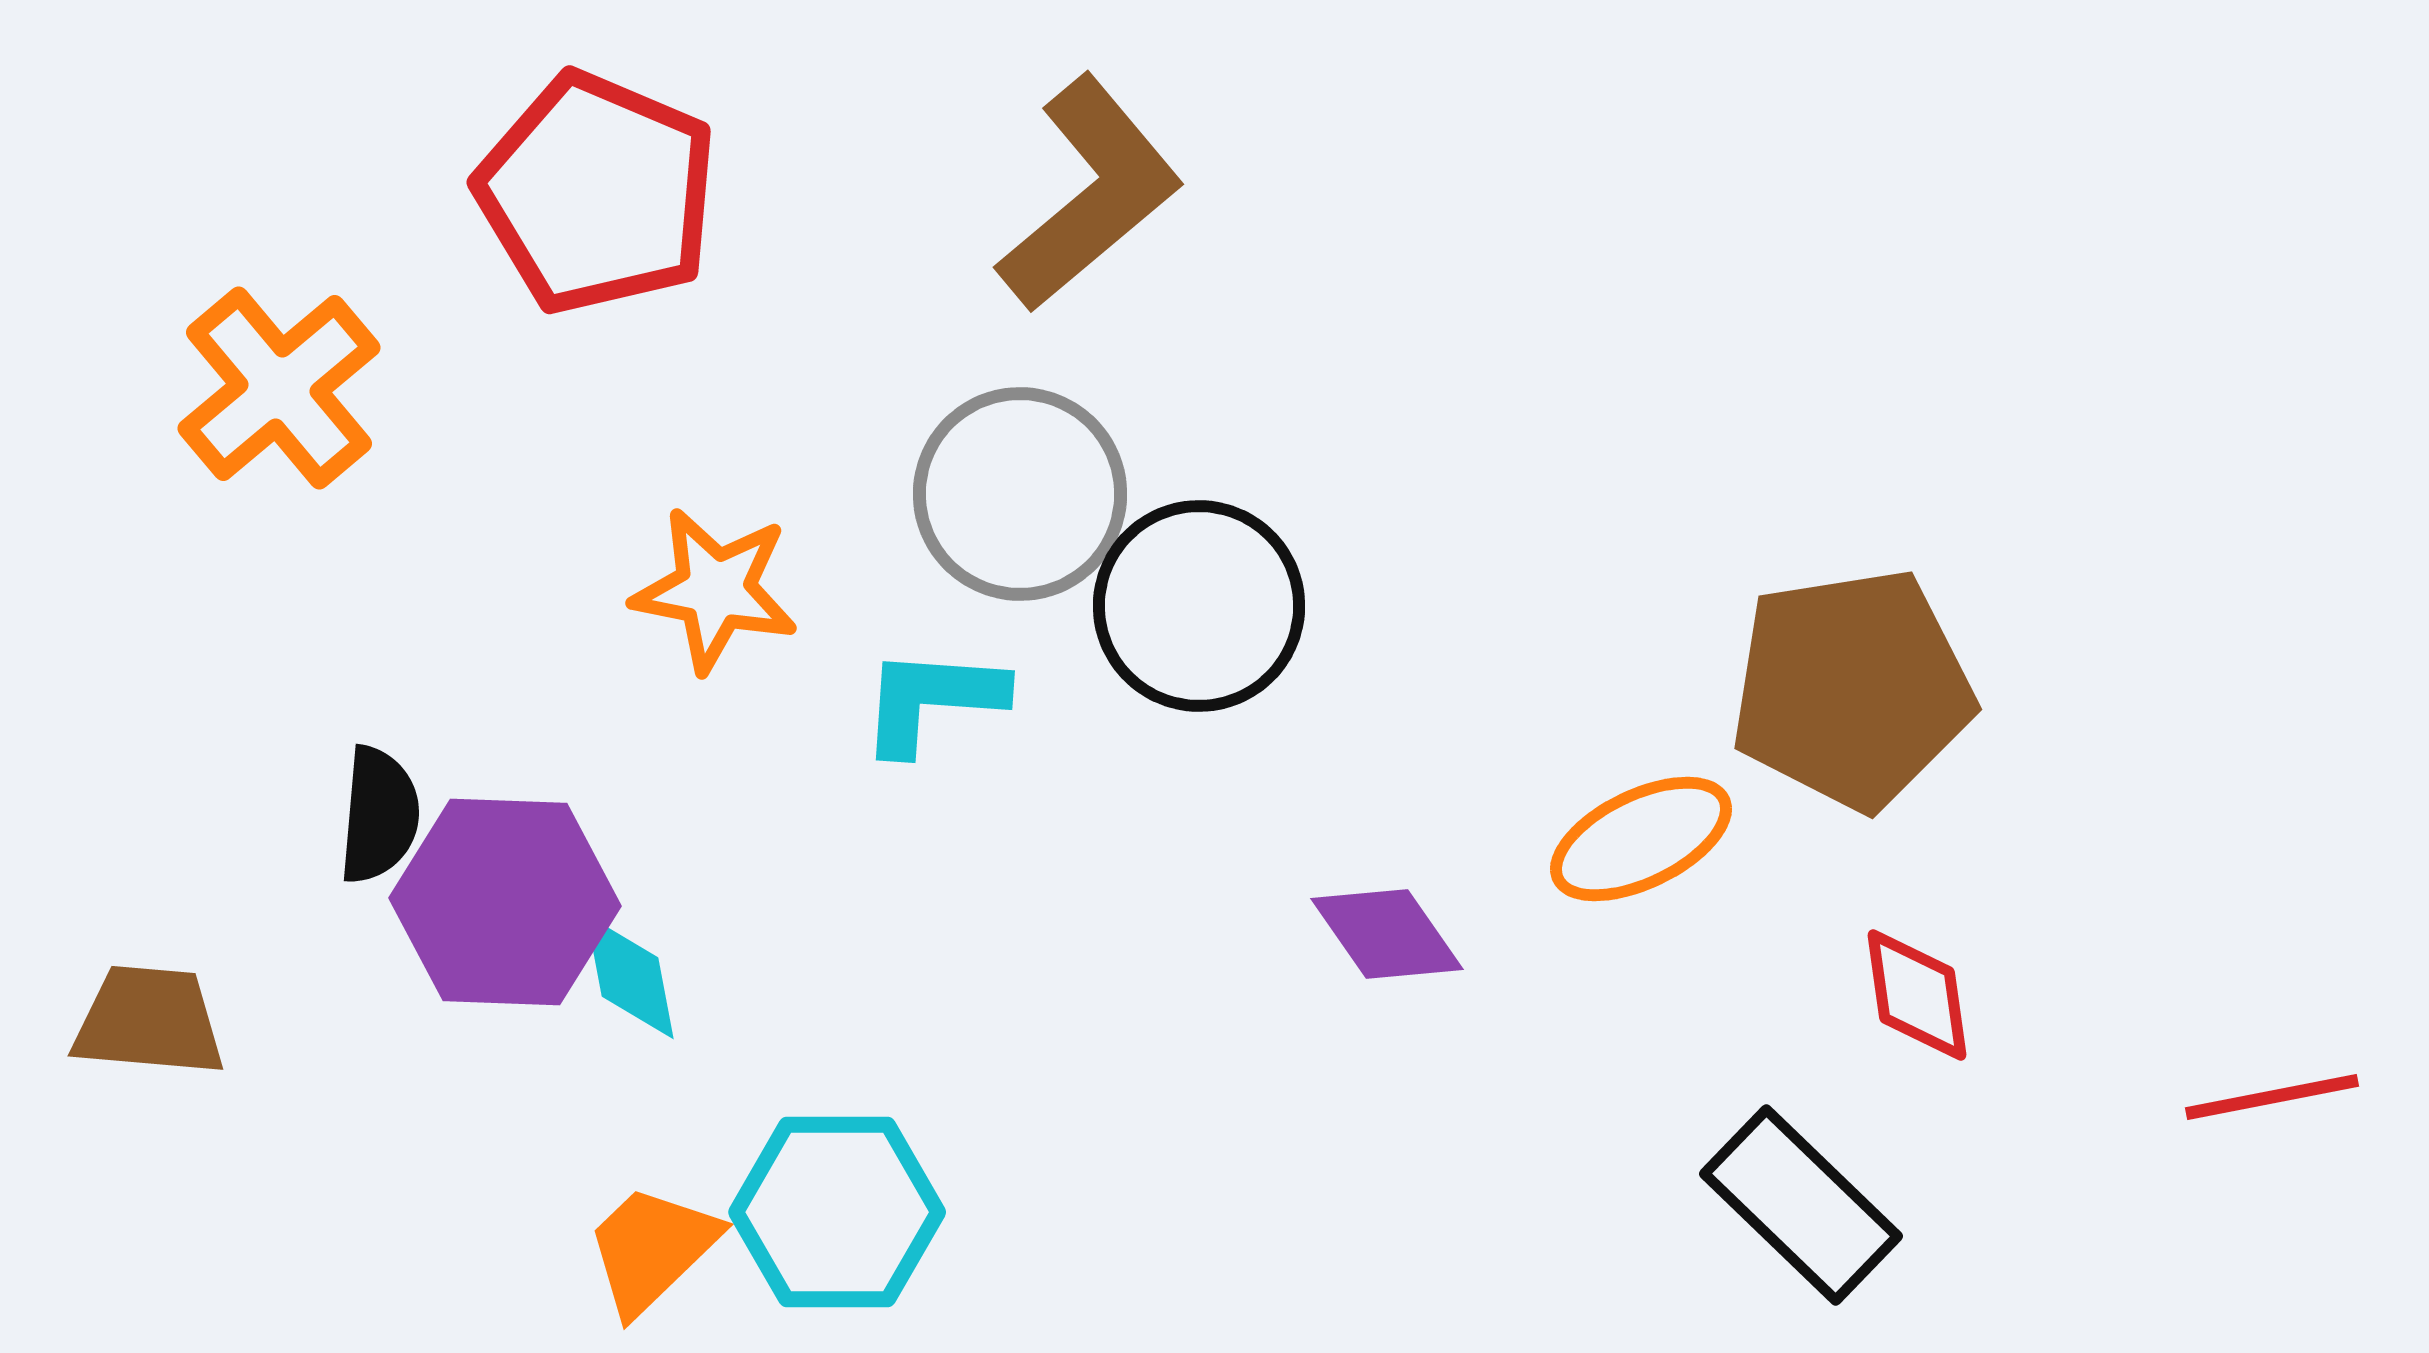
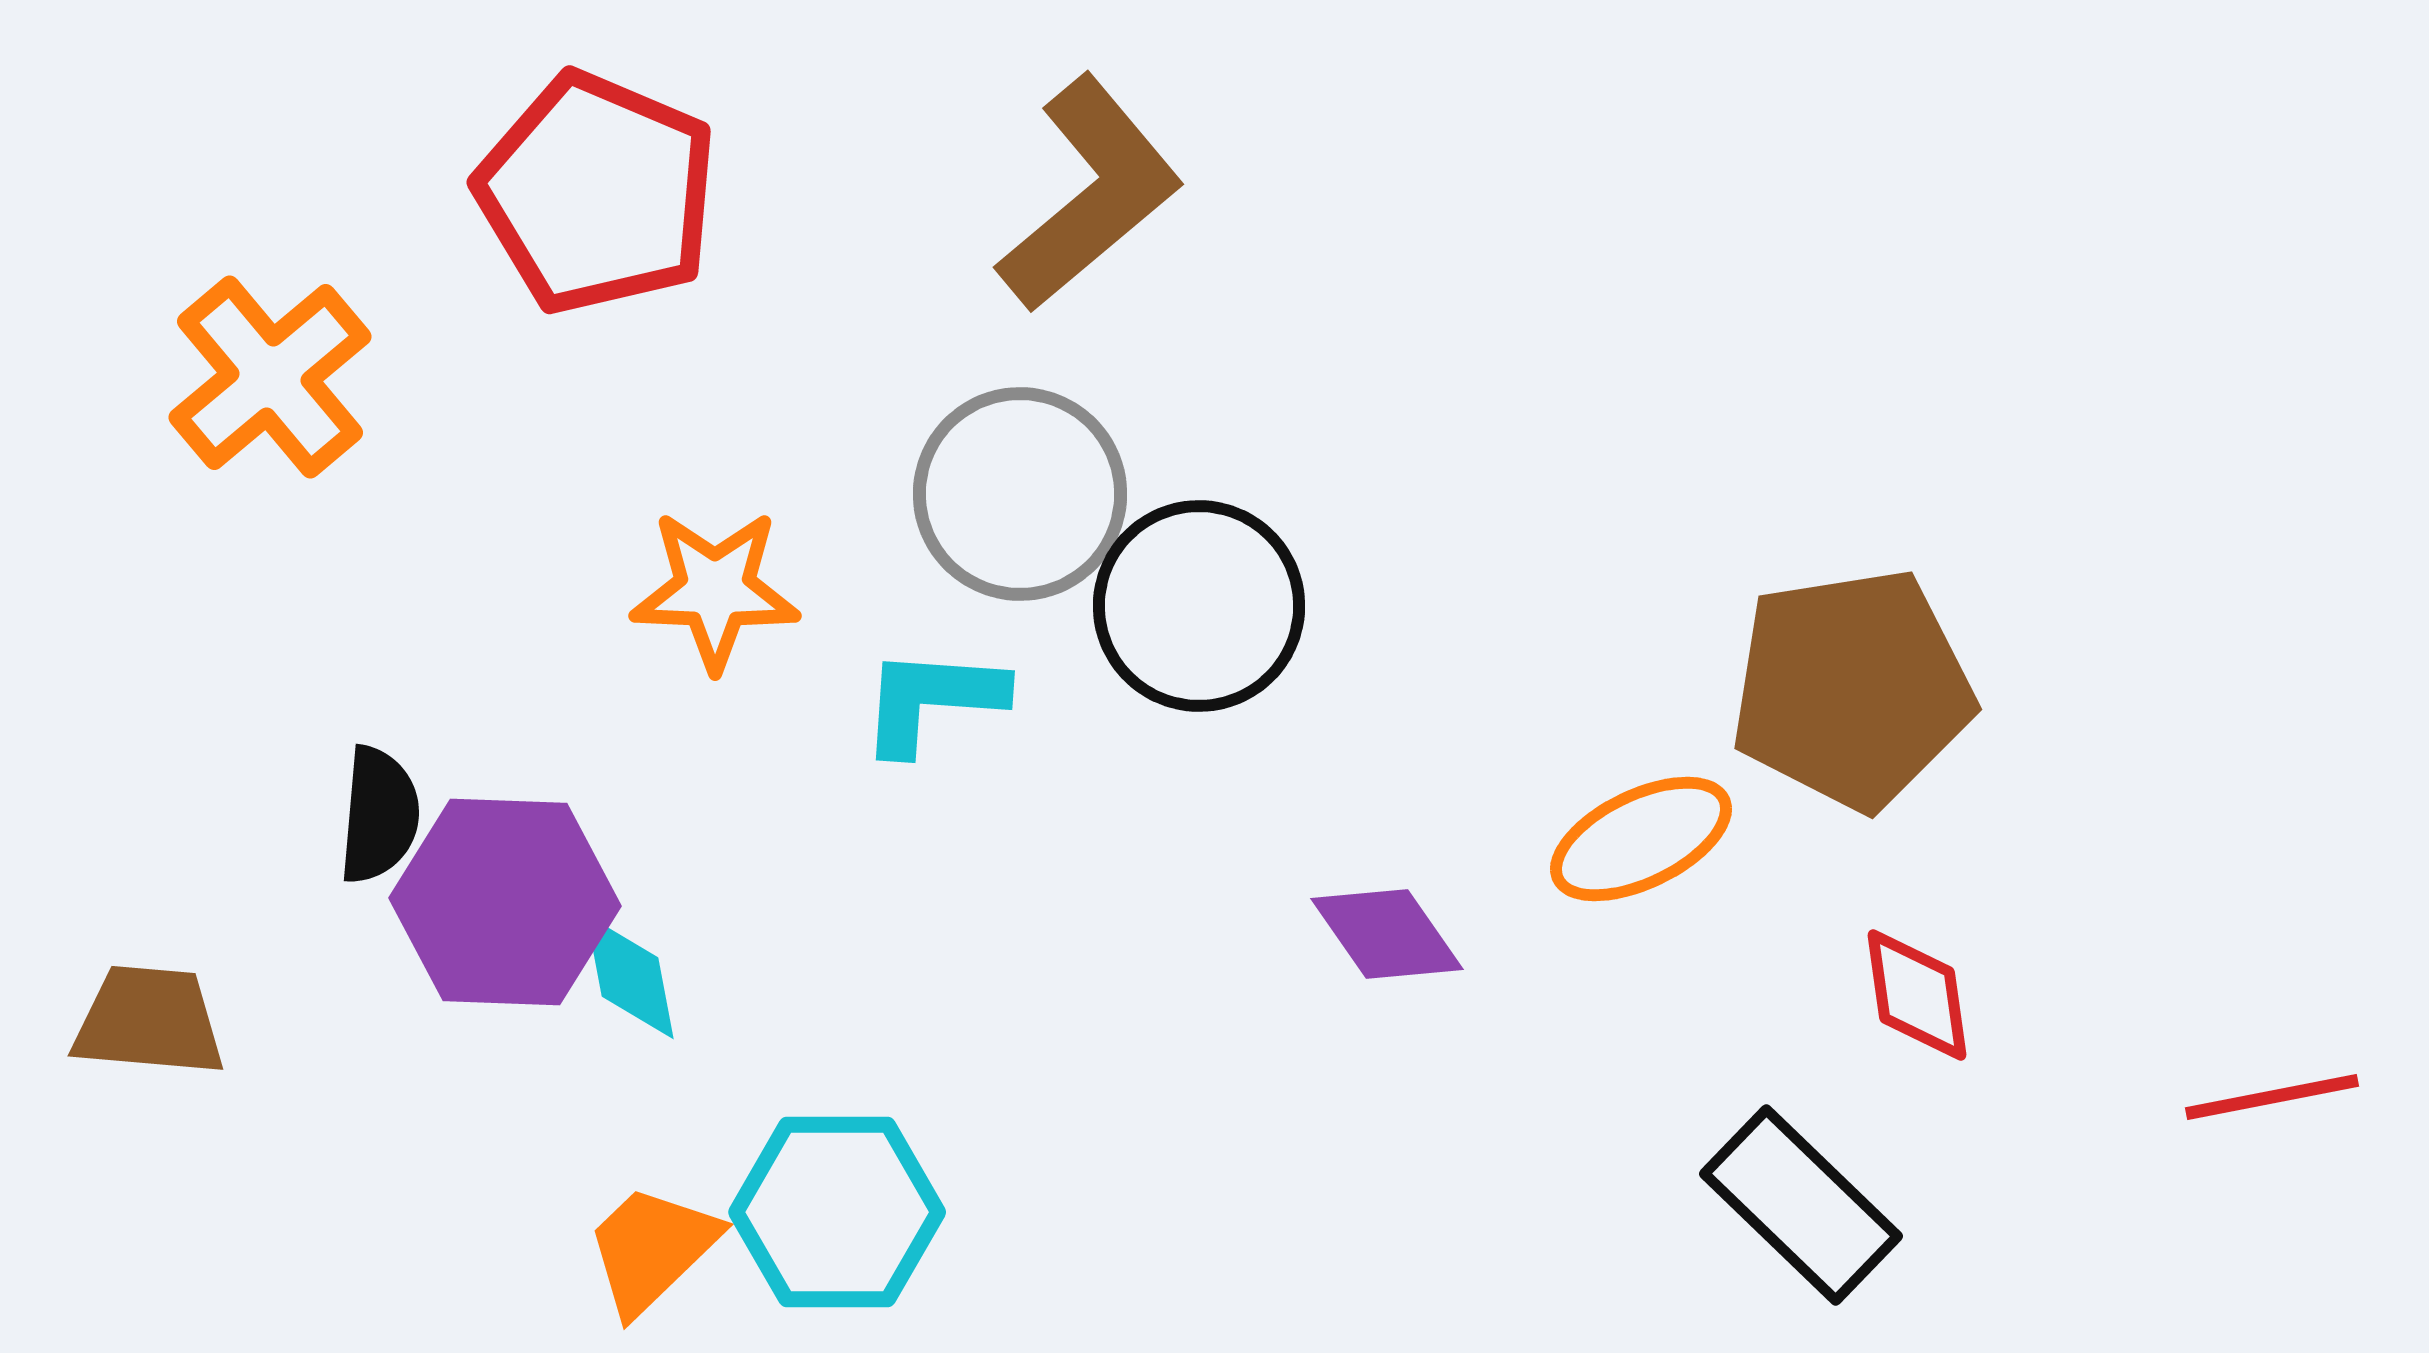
orange cross: moved 9 px left, 11 px up
orange star: rotated 9 degrees counterclockwise
